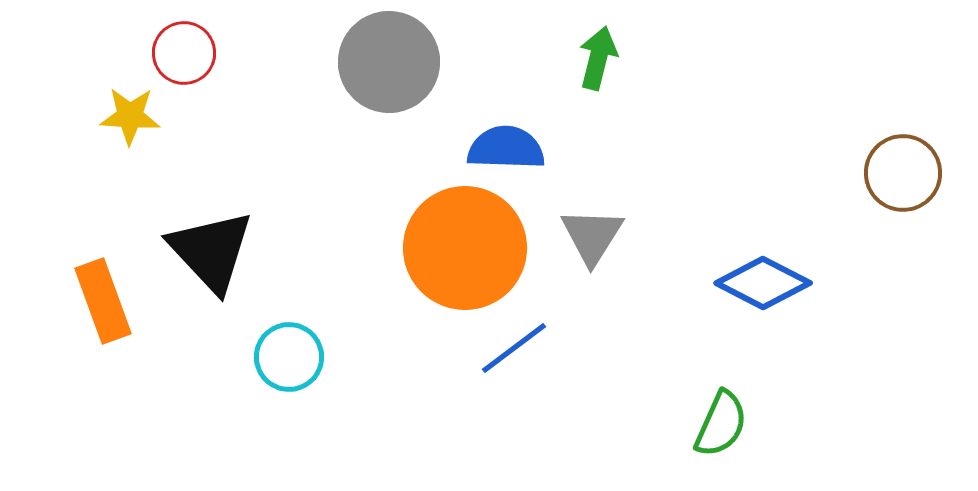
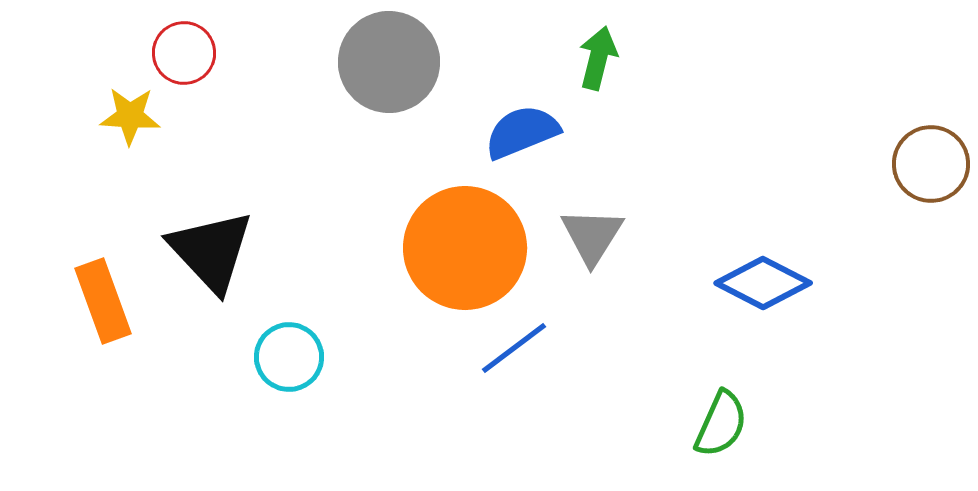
blue semicircle: moved 16 px right, 16 px up; rotated 24 degrees counterclockwise
brown circle: moved 28 px right, 9 px up
